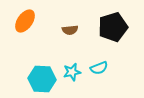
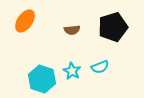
brown semicircle: moved 2 px right
cyan semicircle: moved 1 px right, 1 px up
cyan star: moved 1 px up; rotated 30 degrees counterclockwise
cyan hexagon: rotated 16 degrees clockwise
